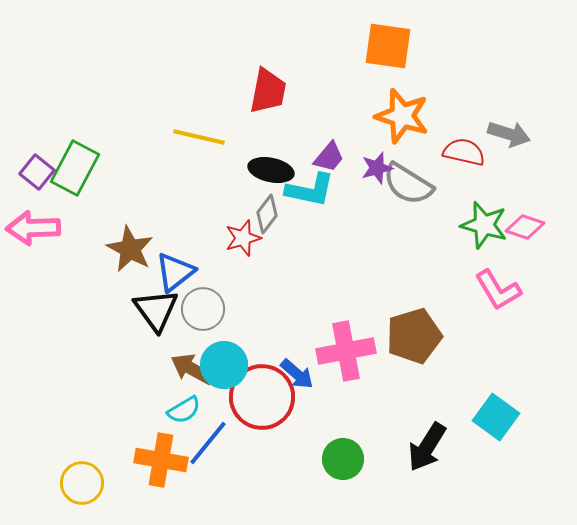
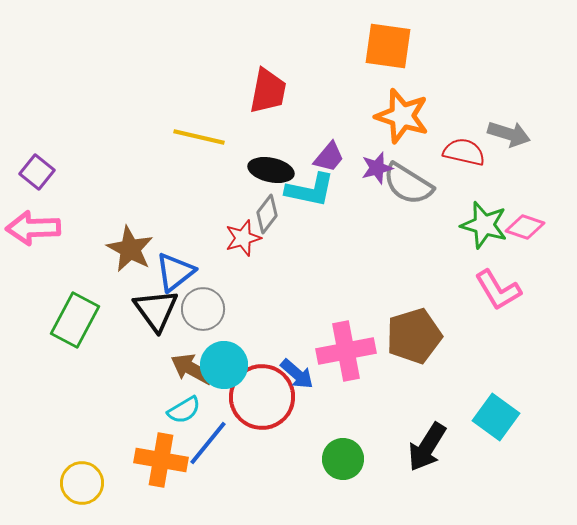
green rectangle: moved 152 px down
